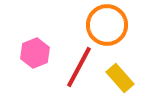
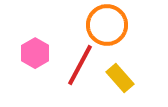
pink hexagon: rotated 8 degrees counterclockwise
red line: moved 1 px right, 2 px up
